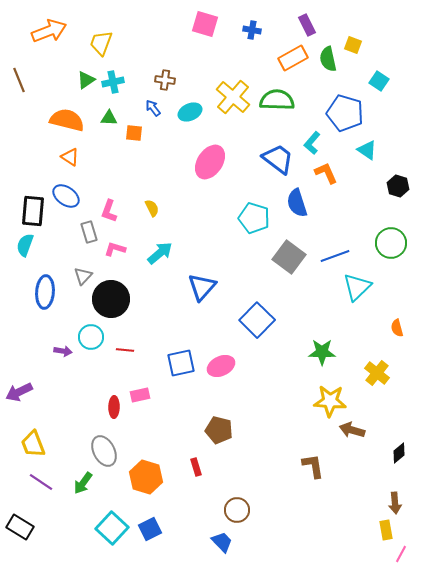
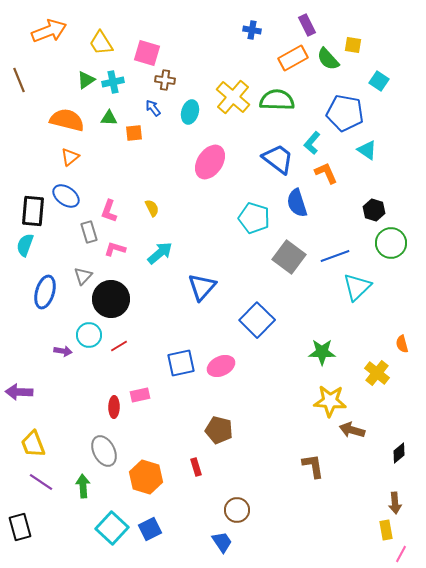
pink square at (205, 24): moved 58 px left, 29 px down
yellow trapezoid at (101, 43): rotated 52 degrees counterclockwise
yellow square at (353, 45): rotated 12 degrees counterclockwise
green semicircle at (328, 59): rotated 30 degrees counterclockwise
cyan ellipse at (190, 112): rotated 50 degrees counterclockwise
blue pentagon at (345, 113): rotated 6 degrees counterclockwise
orange square at (134, 133): rotated 12 degrees counterclockwise
orange triangle at (70, 157): rotated 48 degrees clockwise
black hexagon at (398, 186): moved 24 px left, 24 px down
blue ellipse at (45, 292): rotated 12 degrees clockwise
orange semicircle at (397, 328): moved 5 px right, 16 px down
cyan circle at (91, 337): moved 2 px left, 2 px up
red line at (125, 350): moved 6 px left, 4 px up; rotated 36 degrees counterclockwise
purple arrow at (19, 392): rotated 28 degrees clockwise
green arrow at (83, 483): moved 3 px down; rotated 140 degrees clockwise
black rectangle at (20, 527): rotated 44 degrees clockwise
blue trapezoid at (222, 542): rotated 10 degrees clockwise
